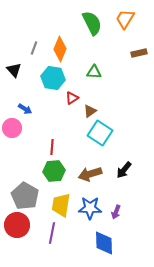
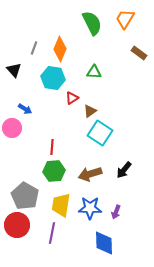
brown rectangle: rotated 49 degrees clockwise
